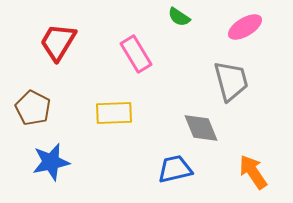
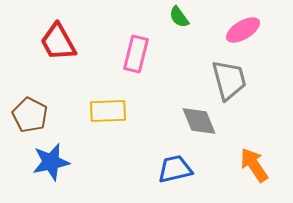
green semicircle: rotated 20 degrees clockwise
pink ellipse: moved 2 px left, 3 px down
red trapezoid: rotated 60 degrees counterclockwise
pink rectangle: rotated 45 degrees clockwise
gray trapezoid: moved 2 px left, 1 px up
brown pentagon: moved 3 px left, 7 px down
yellow rectangle: moved 6 px left, 2 px up
gray diamond: moved 2 px left, 7 px up
orange arrow: moved 1 px right, 7 px up
